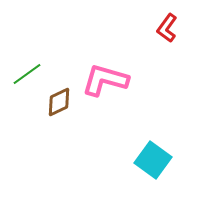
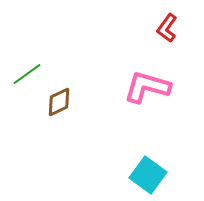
pink L-shape: moved 42 px right, 7 px down
cyan square: moved 5 px left, 15 px down
